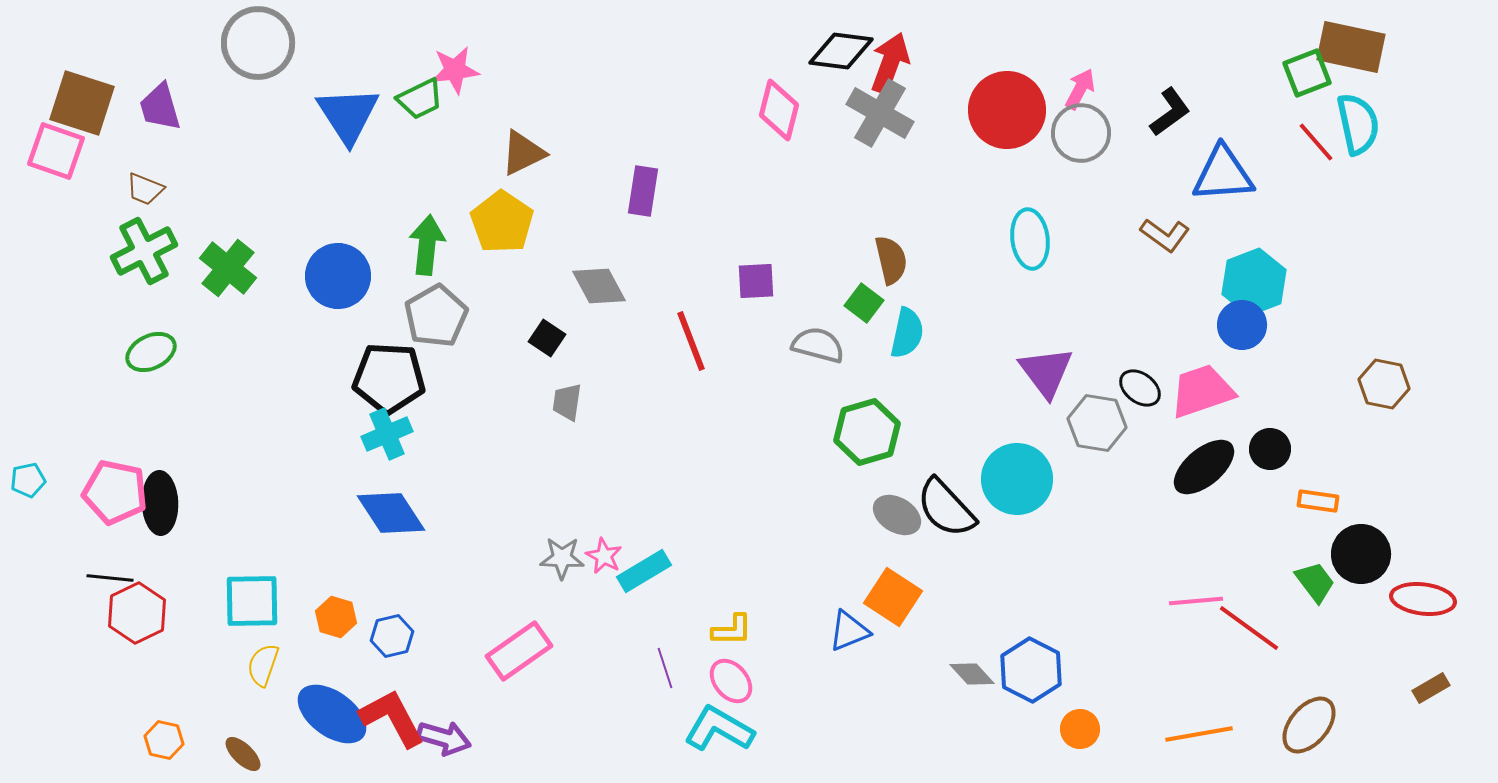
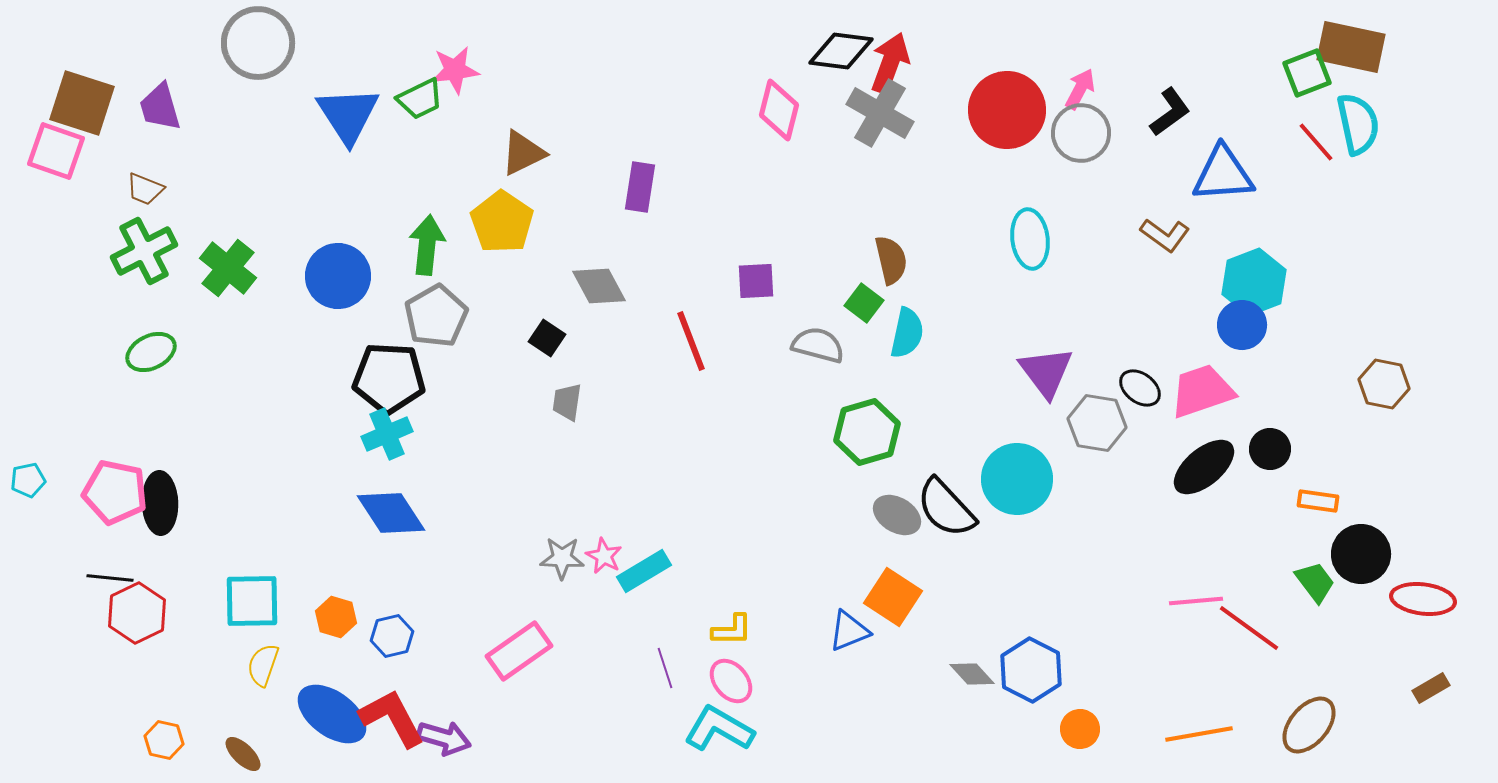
purple rectangle at (643, 191): moved 3 px left, 4 px up
